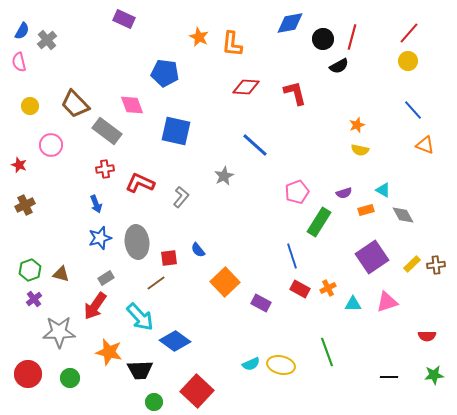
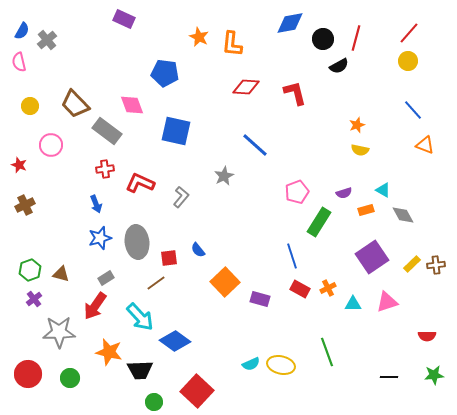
red line at (352, 37): moved 4 px right, 1 px down
purple rectangle at (261, 303): moved 1 px left, 4 px up; rotated 12 degrees counterclockwise
